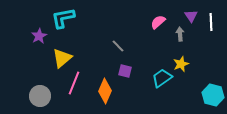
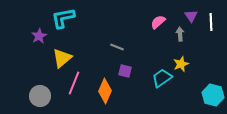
gray line: moved 1 px left, 1 px down; rotated 24 degrees counterclockwise
